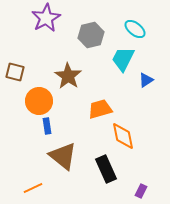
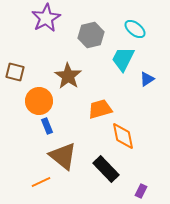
blue triangle: moved 1 px right, 1 px up
blue rectangle: rotated 14 degrees counterclockwise
black rectangle: rotated 20 degrees counterclockwise
orange line: moved 8 px right, 6 px up
